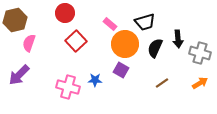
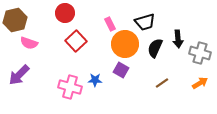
pink rectangle: rotated 24 degrees clockwise
pink semicircle: rotated 90 degrees counterclockwise
pink cross: moved 2 px right
